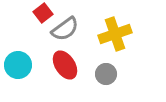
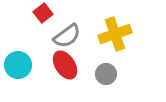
gray semicircle: moved 2 px right, 7 px down
